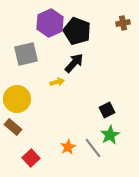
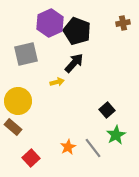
yellow circle: moved 1 px right, 2 px down
black square: rotated 14 degrees counterclockwise
green star: moved 6 px right
